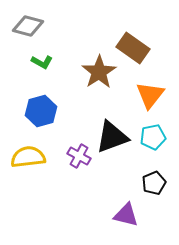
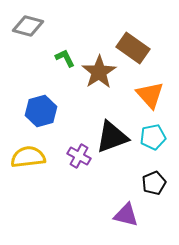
green L-shape: moved 23 px right, 4 px up; rotated 145 degrees counterclockwise
orange triangle: rotated 20 degrees counterclockwise
